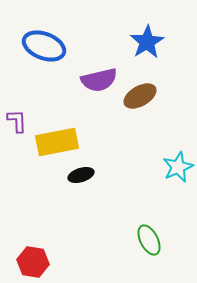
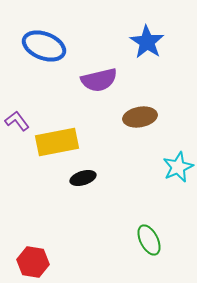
blue star: rotated 8 degrees counterclockwise
brown ellipse: moved 21 px down; rotated 20 degrees clockwise
purple L-shape: rotated 35 degrees counterclockwise
black ellipse: moved 2 px right, 3 px down
